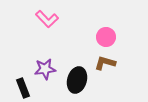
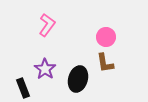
pink L-shape: moved 6 px down; rotated 100 degrees counterclockwise
brown L-shape: rotated 115 degrees counterclockwise
purple star: rotated 30 degrees counterclockwise
black ellipse: moved 1 px right, 1 px up
